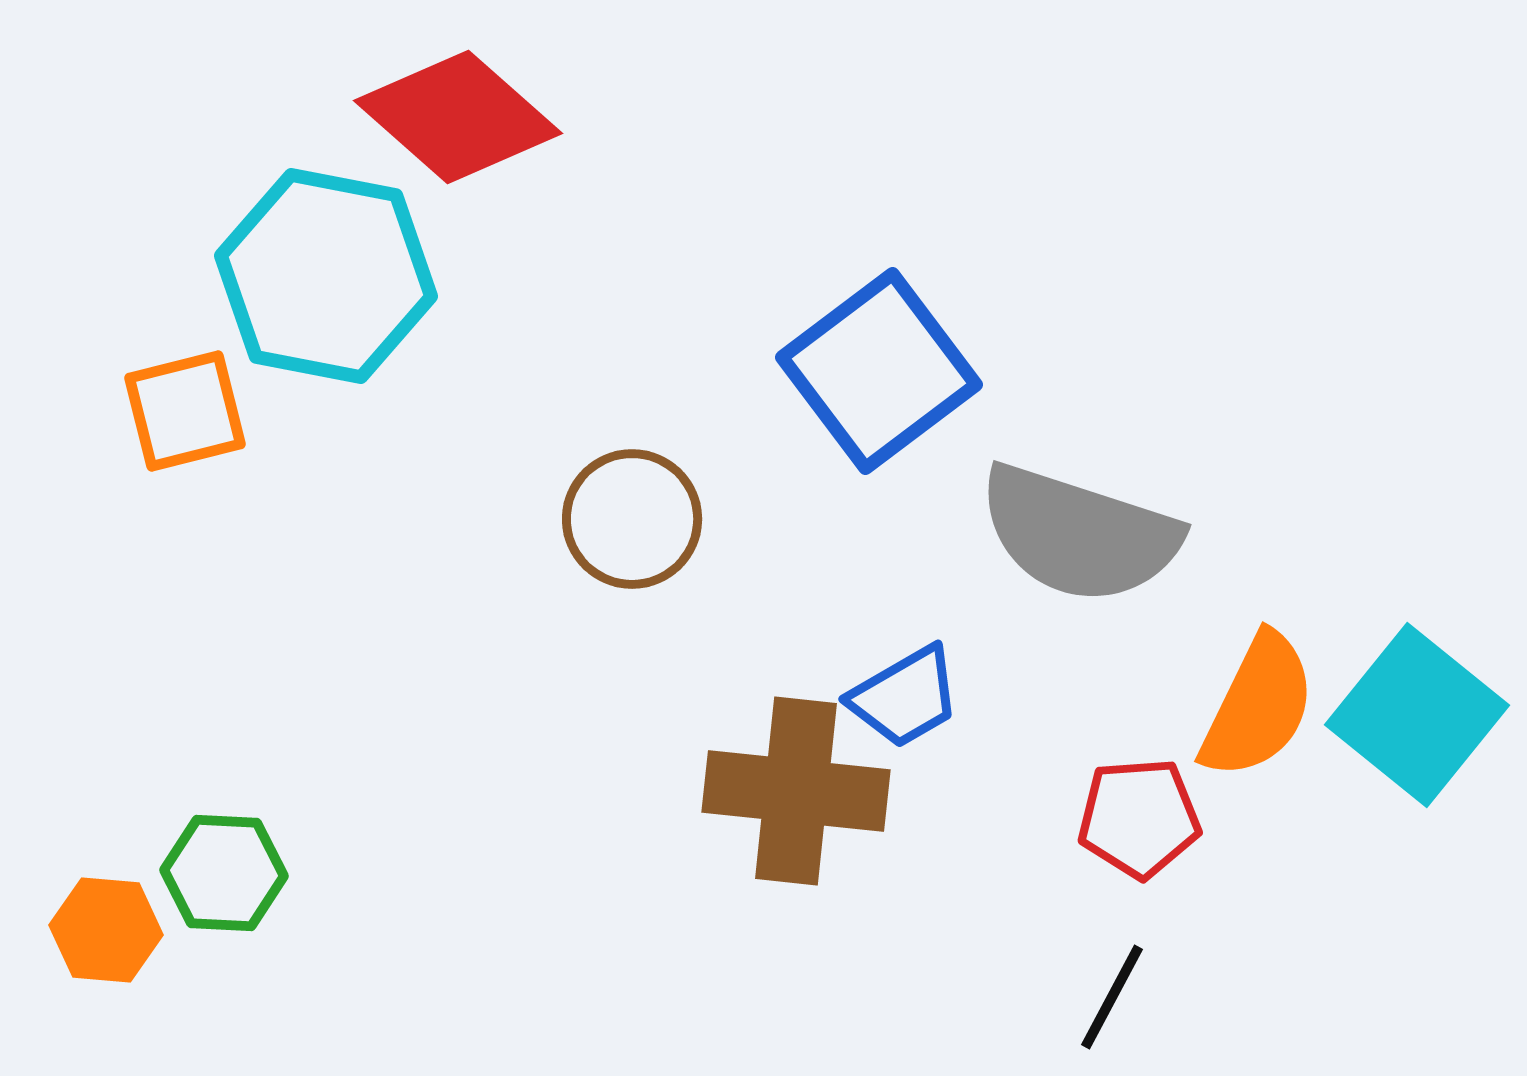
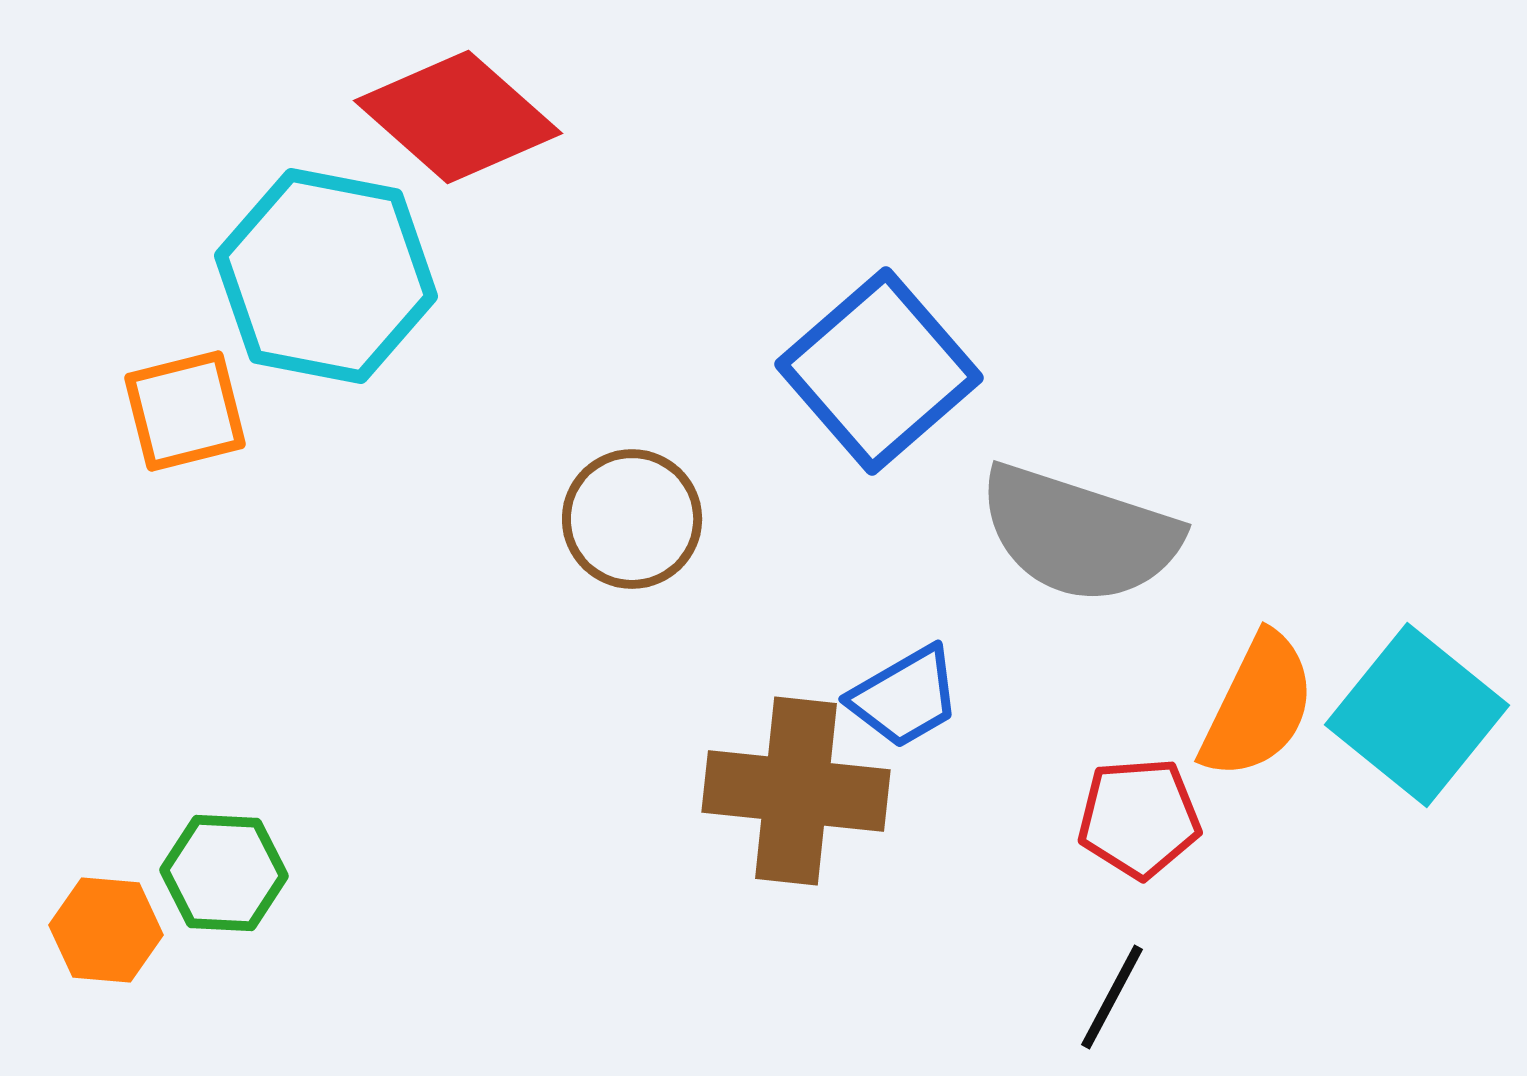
blue square: rotated 4 degrees counterclockwise
